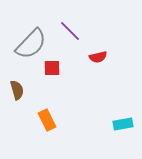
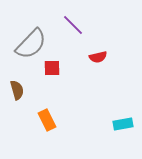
purple line: moved 3 px right, 6 px up
